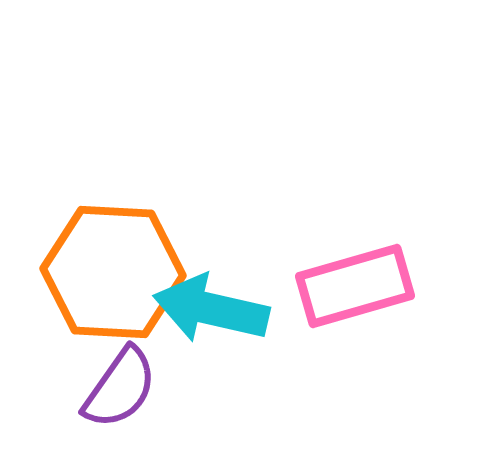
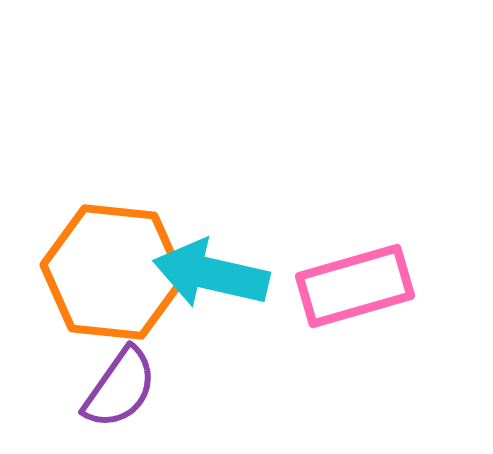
orange hexagon: rotated 3 degrees clockwise
cyan arrow: moved 35 px up
